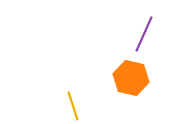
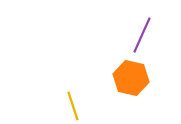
purple line: moved 2 px left, 1 px down
